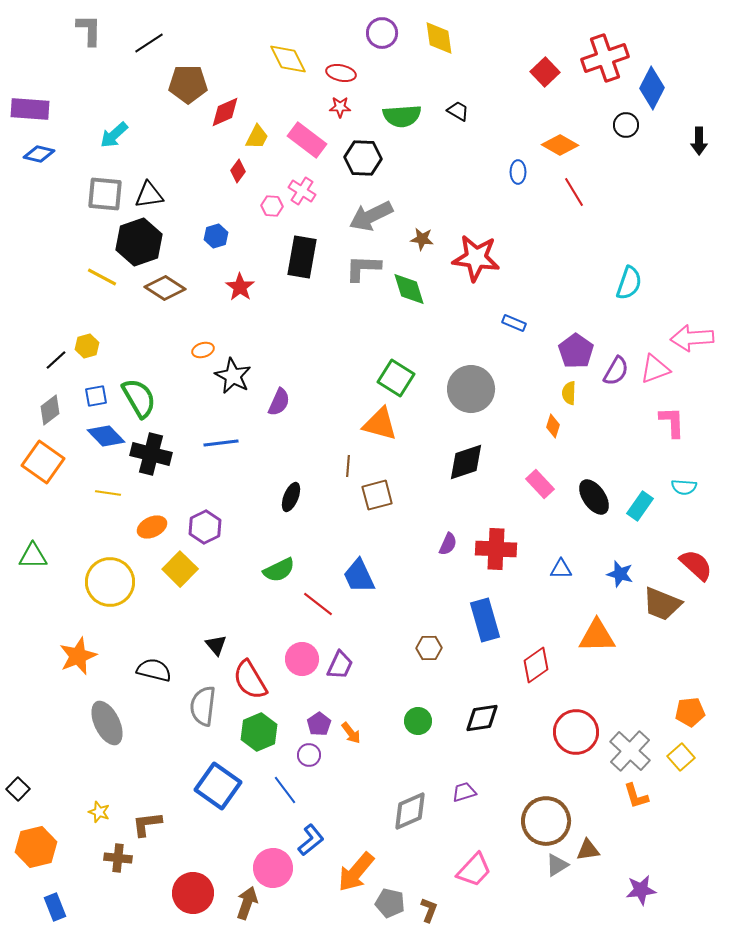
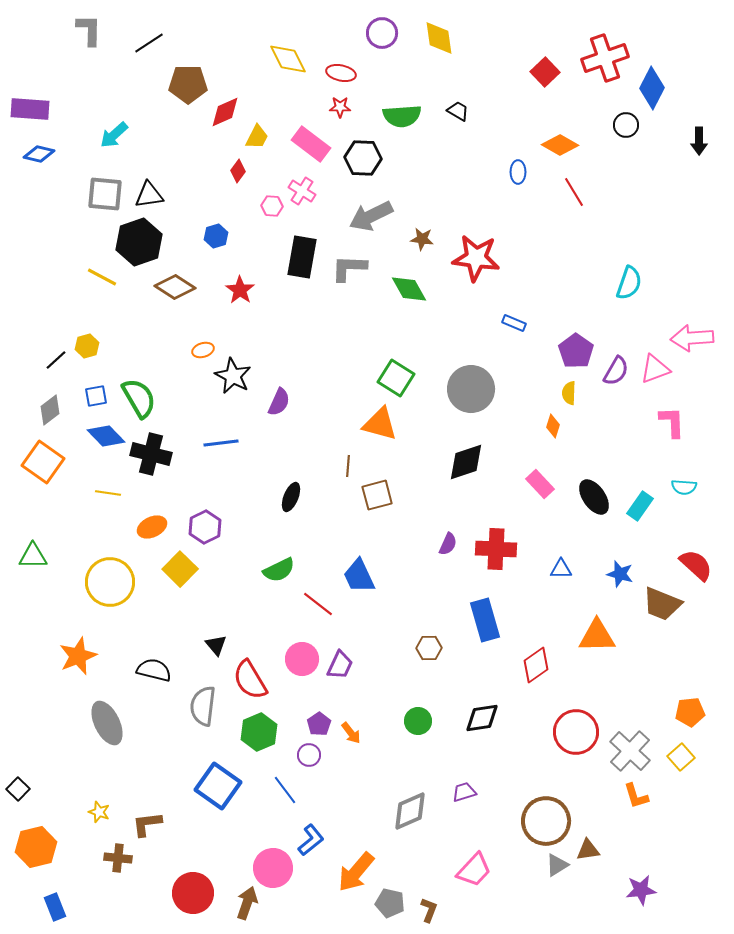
pink rectangle at (307, 140): moved 4 px right, 4 px down
gray L-shape at (363, 268): moved 14 px left
red star at (240, 287): moved 3 px down
brown diamond at (165, 288): moved 10 px right, 1 px up
green diamond at (409, 289): rotated 12 degrees counterclockwise
